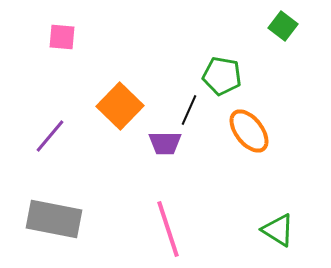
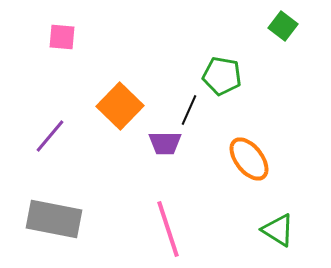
orange ellipse: moved 28 px down
